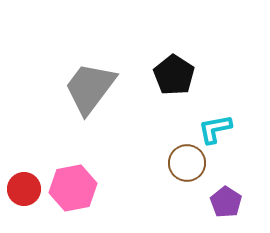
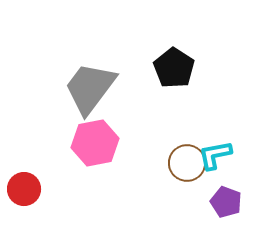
black pentagon: moved 7 px up
cyan L-shape: moved 26 px down
pink hexagon: moved 22 px right, 45 px up
purple pentagon: rotated 12 degrees counterclockwise
